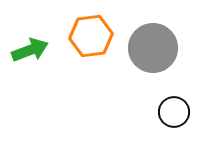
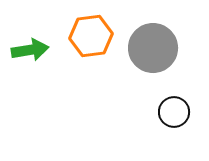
green arrow: rotated 12 degrees clockwise
